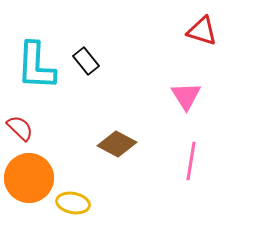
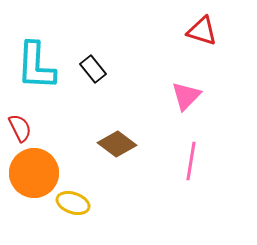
black rectangle: moved 7 px right, 8 px down
pink triangle: rotated 16 degrees clockwise
red semicircle: rotated 20 degrees clockwise
brown diamond: rotated 9 degrees clockwise
orange circle: moved 5 px right, 5 px up
yellow ellipse: rotated 8 degrees clockwise
